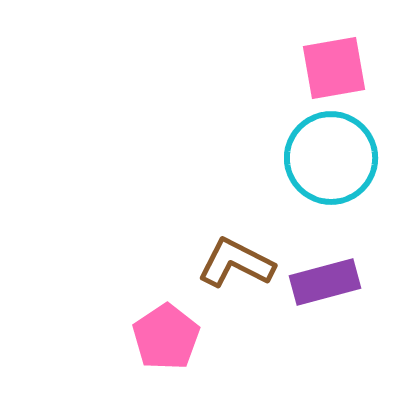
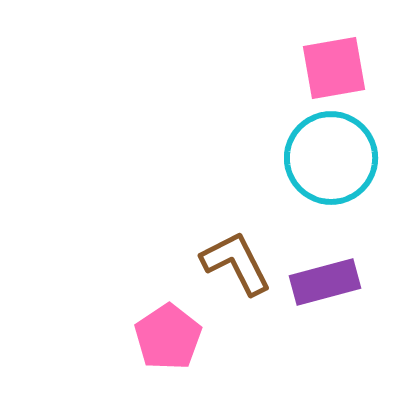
brown L-shape: rotated 36 degrees clockwise
pink pentagon: moved 2 px right
